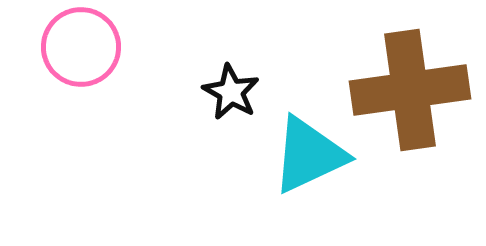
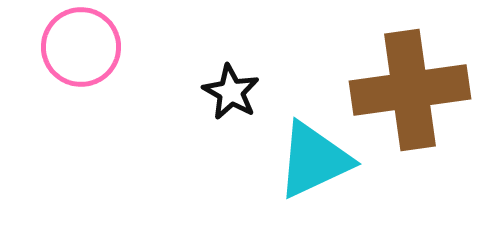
cyan triangle: moved 5 px right, 5 px down
